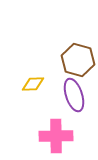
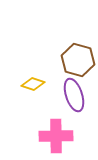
yellow diamond: rotated 20 degrees clockwise
